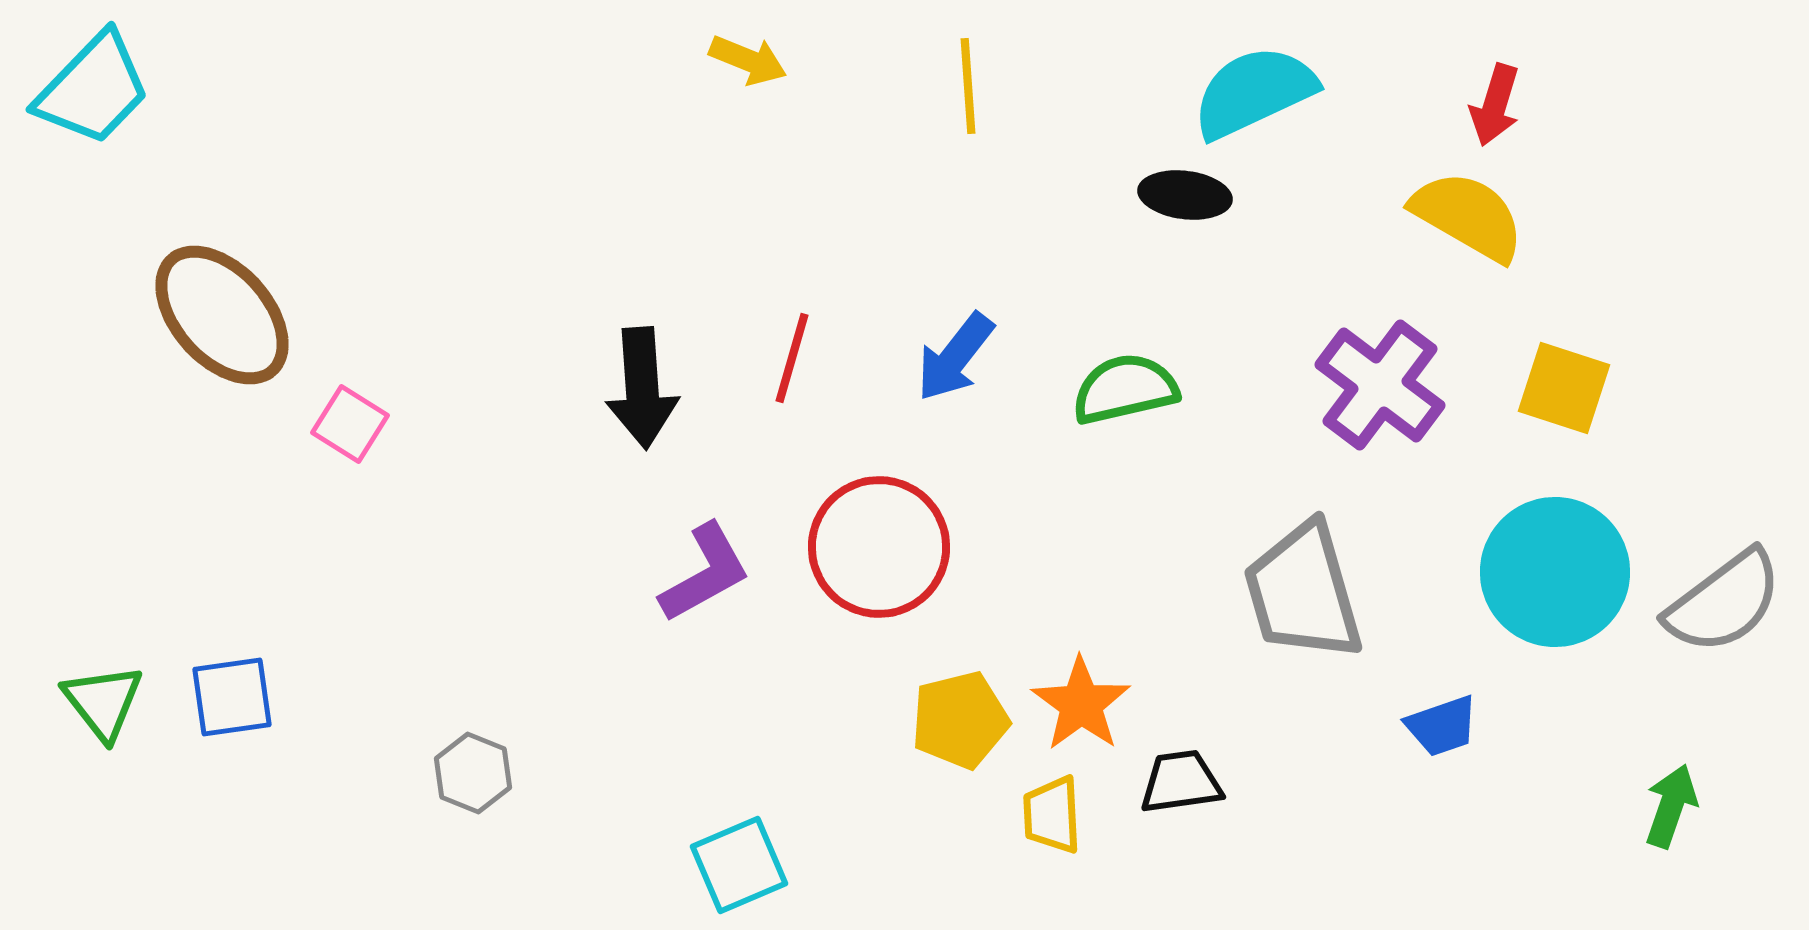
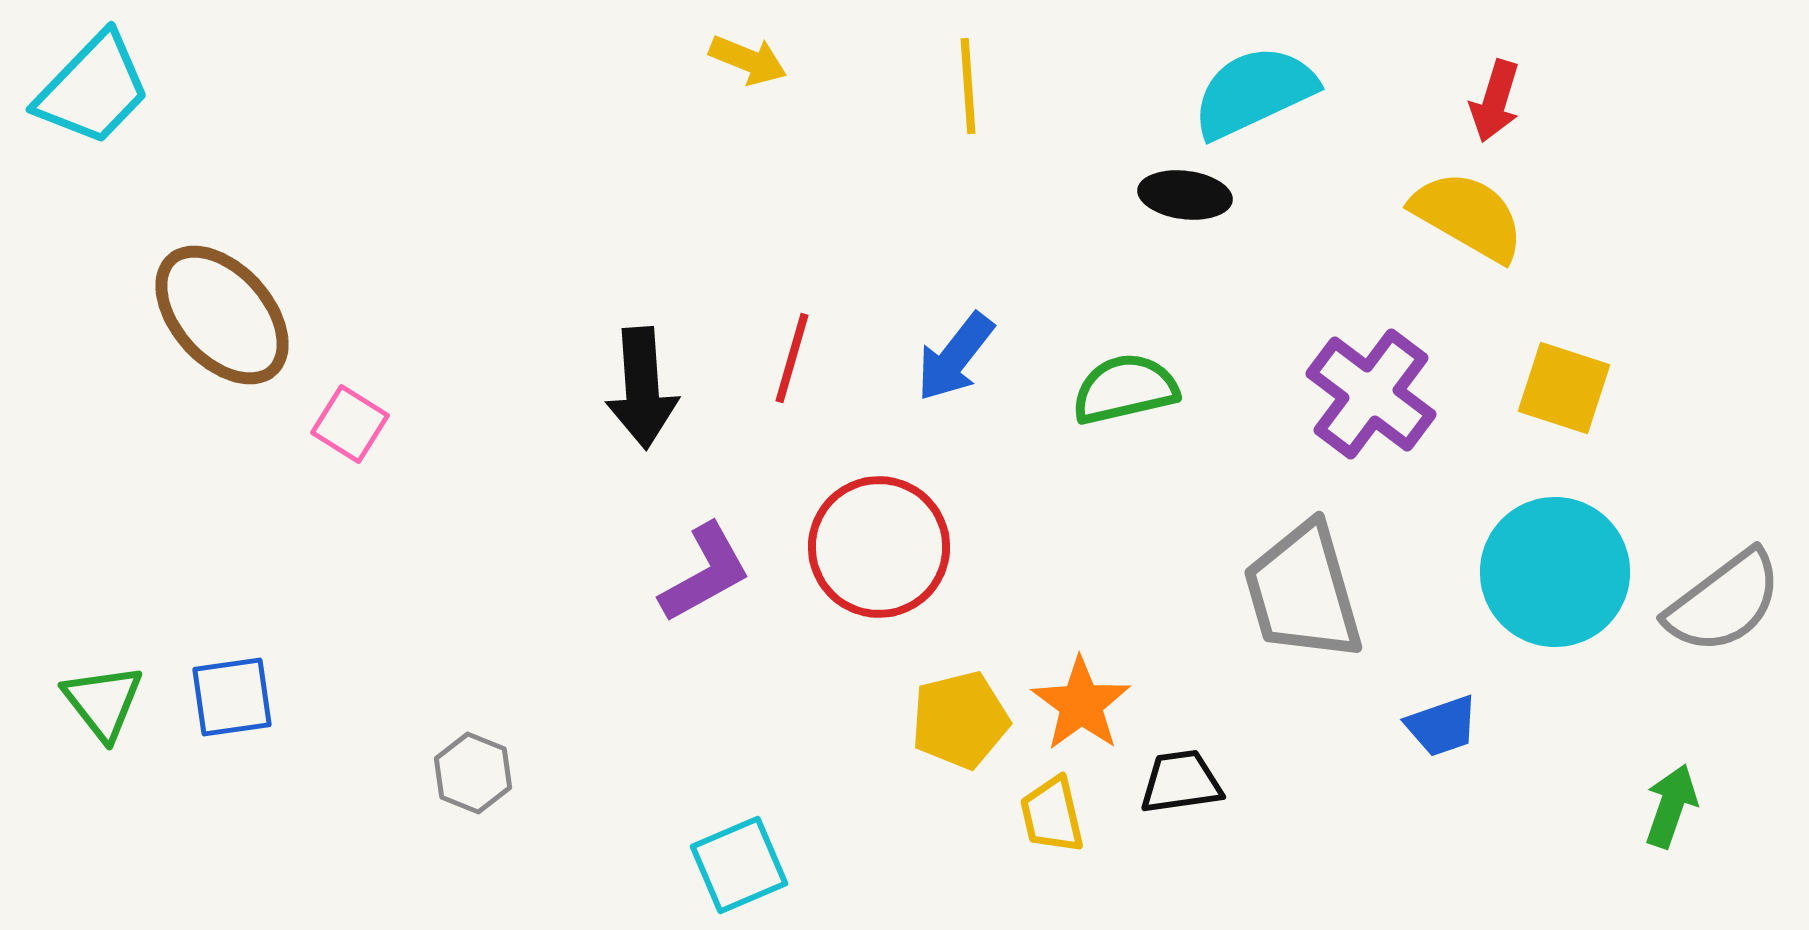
red arrow: moved 4 px up
purple cross: moved 9 px left, 9 px down
yellow trapezoid: rotated 10 degrees counterclockwise
